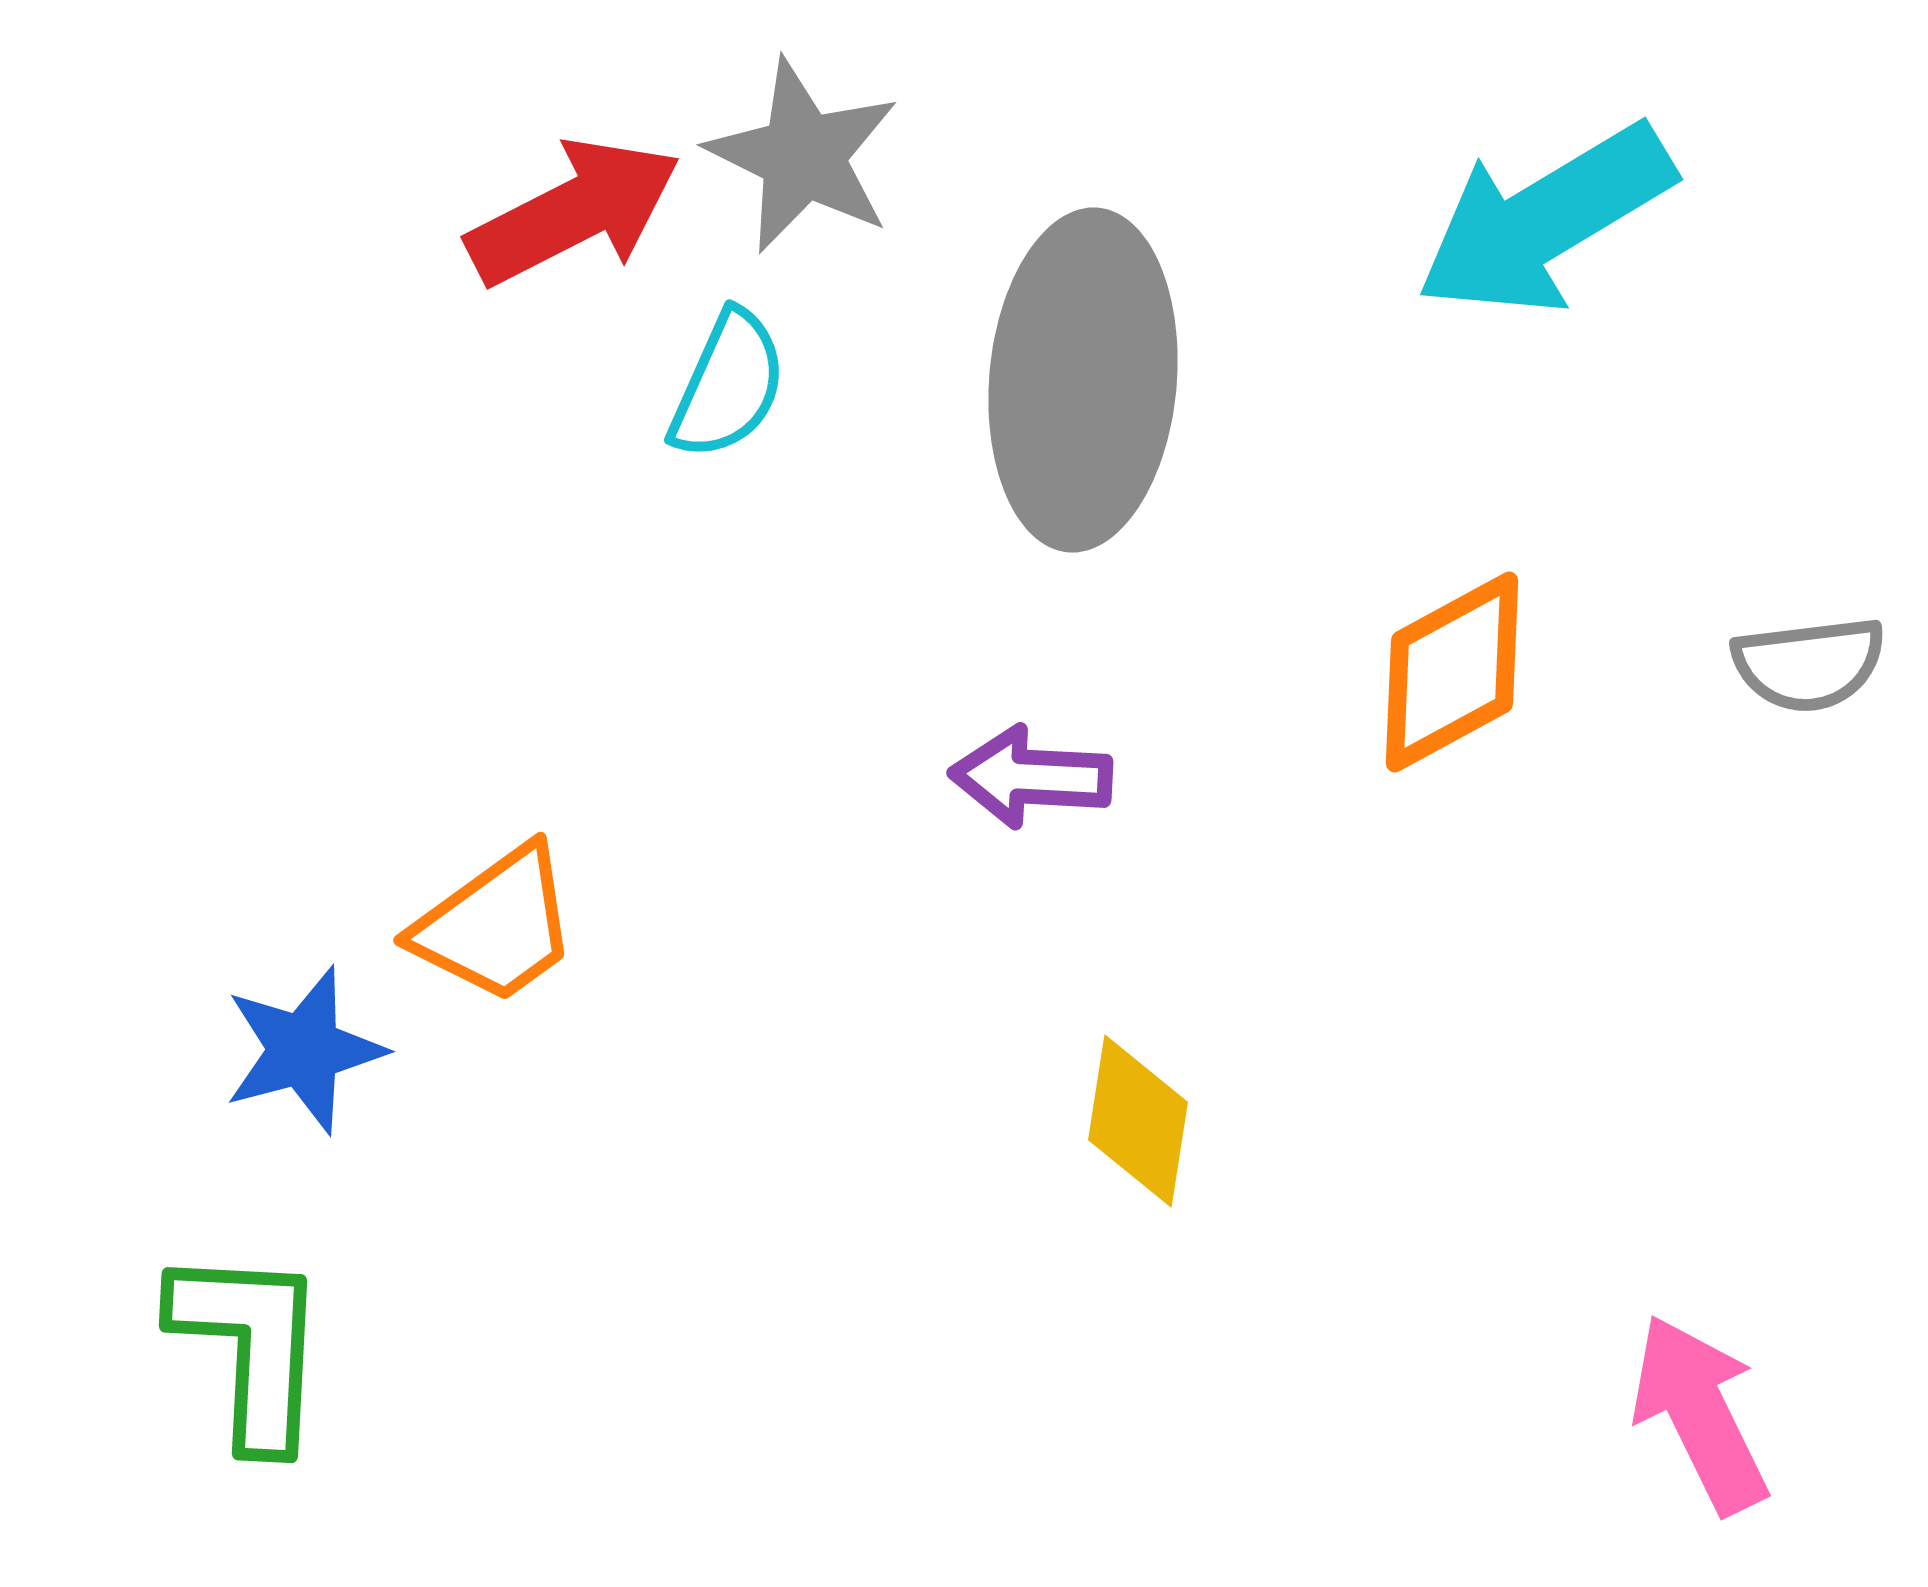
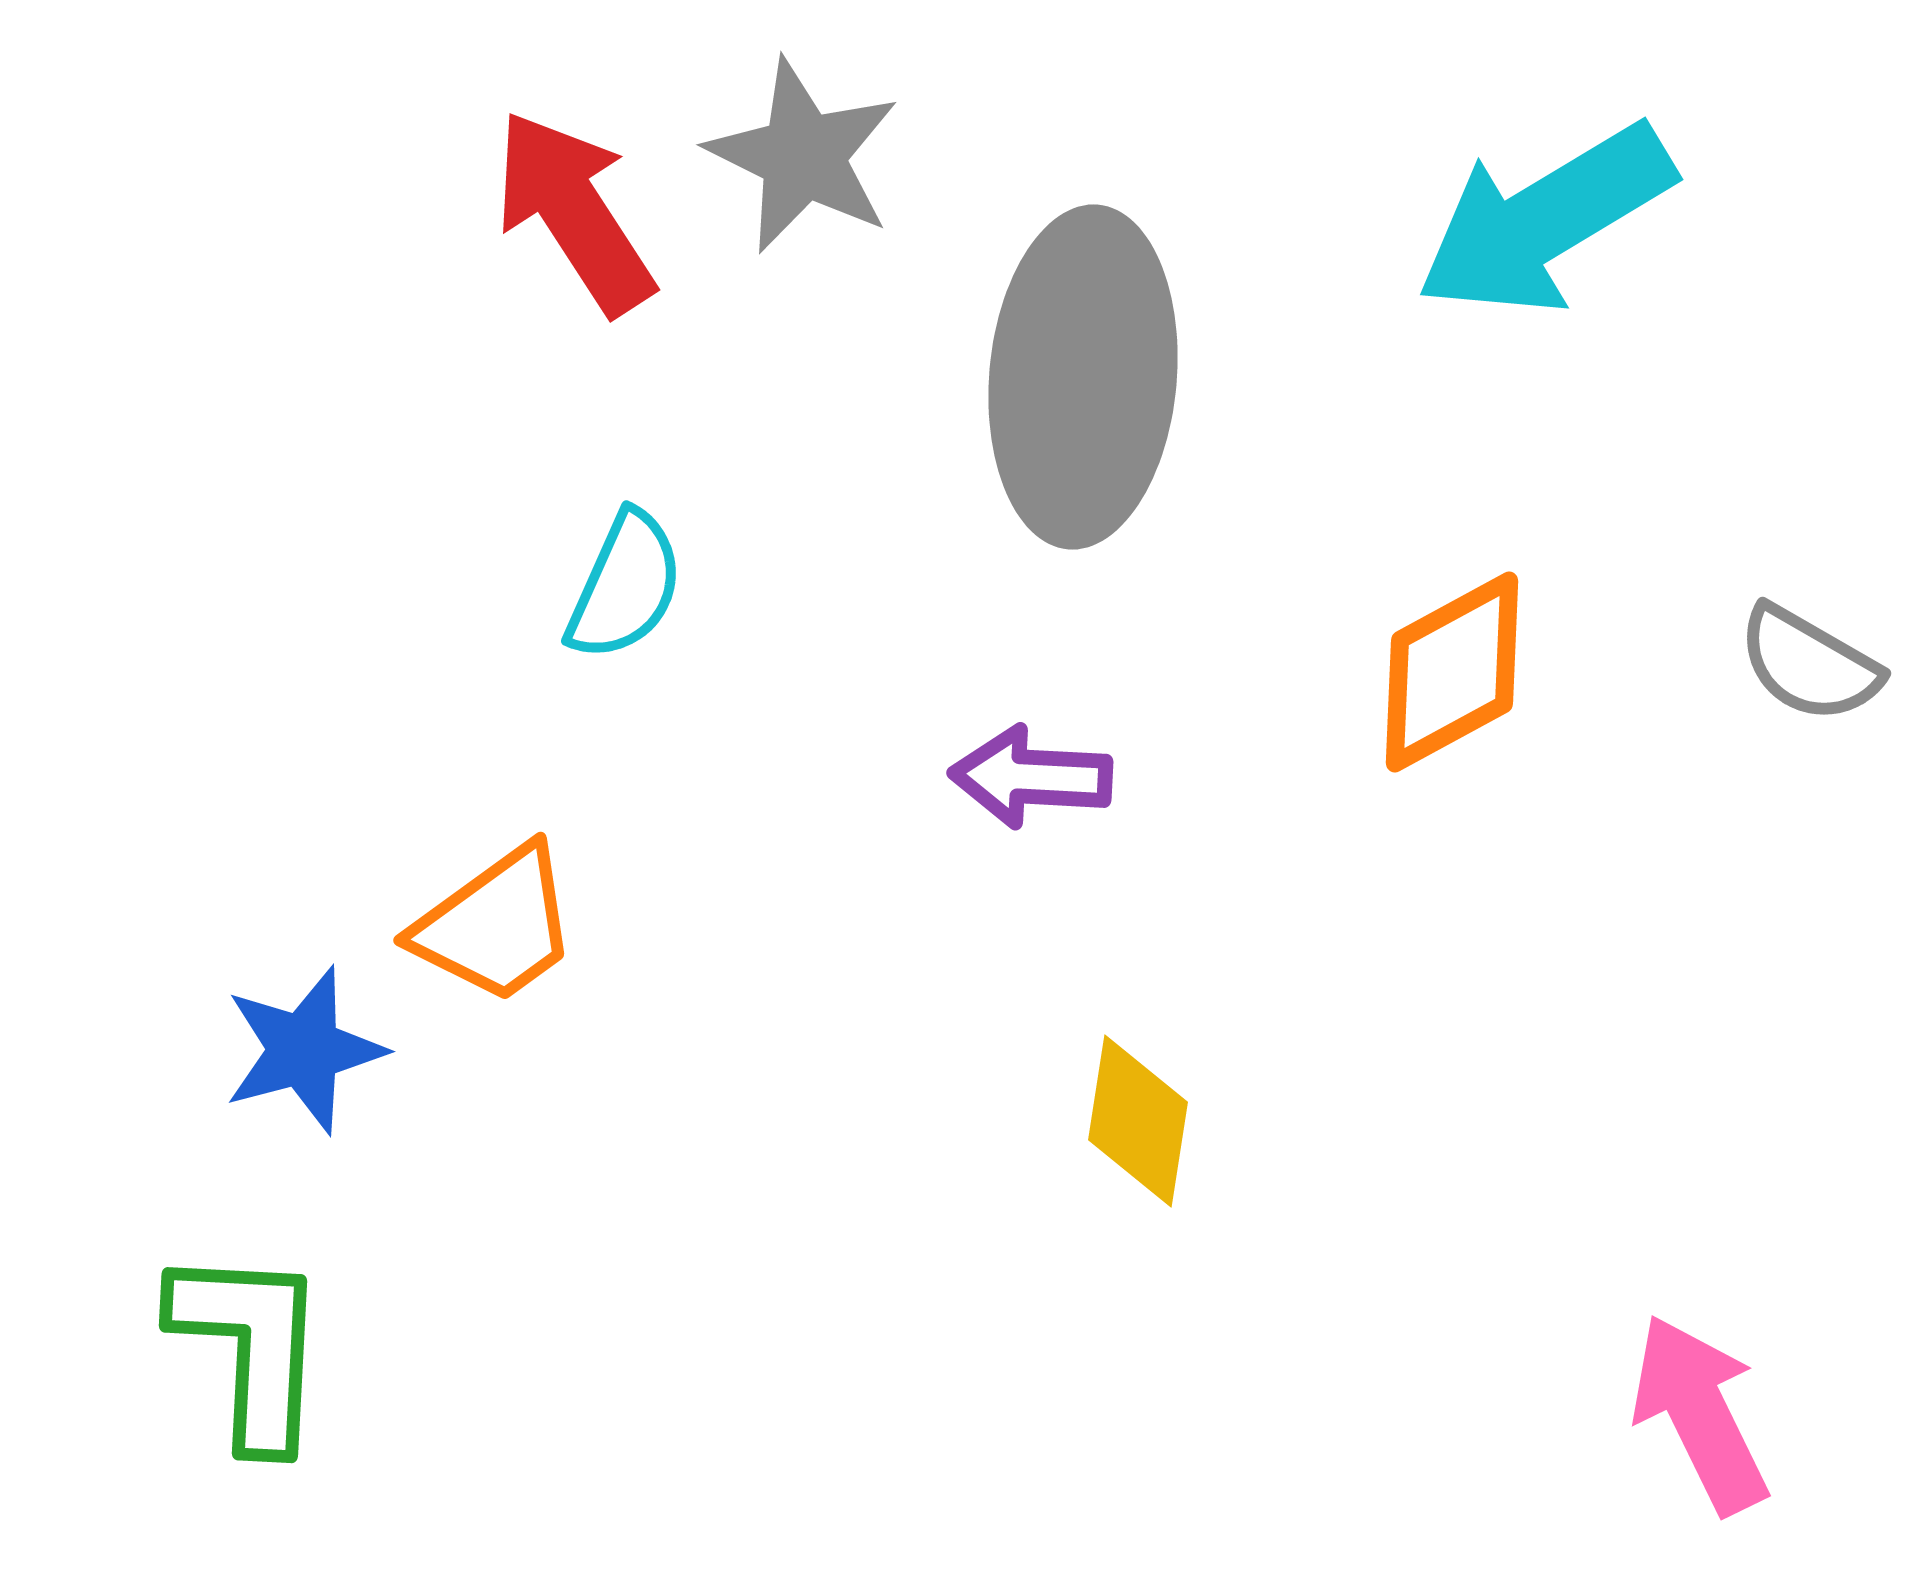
red arrow: rotated 96 degrees counterclockwise
gray ellipse: moved 3 px up
cyan semicircle: moved 103 px left, 201 px down
gray semicircle: rotated 37 degrees clockwise
